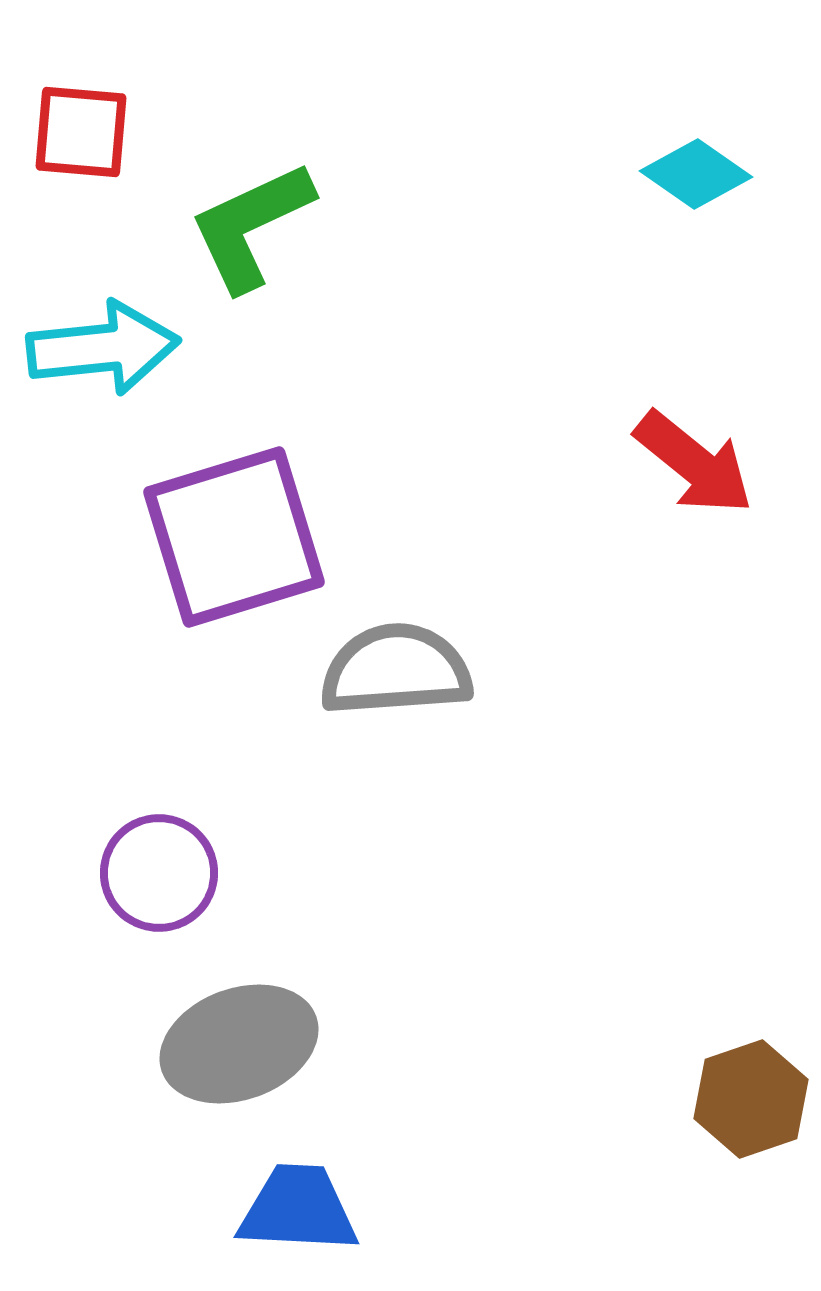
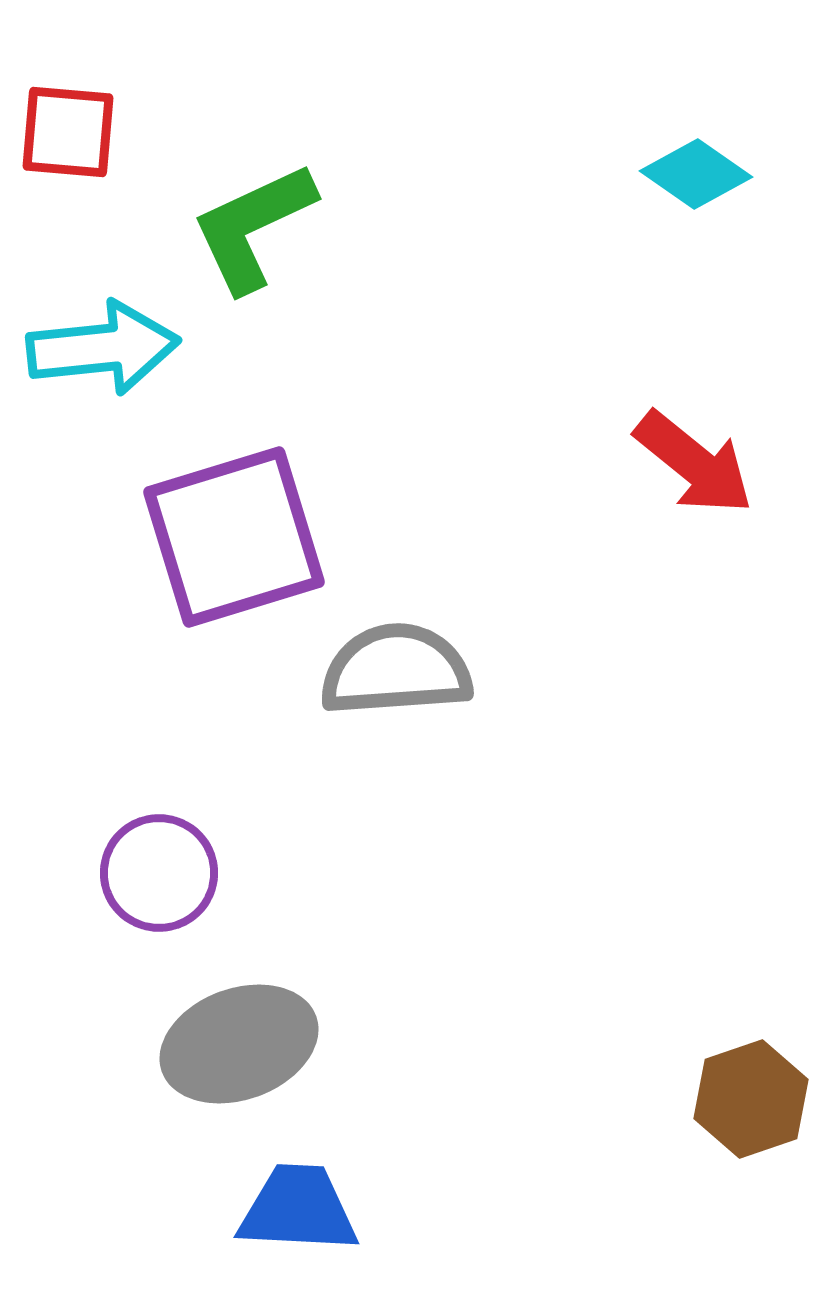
red square: moved 13 px left
green L-shape: moved 2 px right, 1 px down
